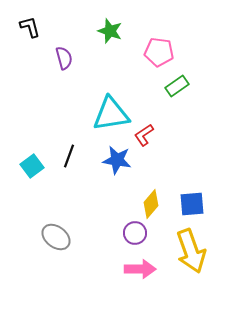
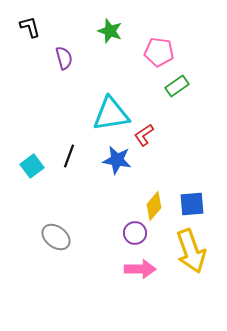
yellow diamond: moved 3 px right, 2 px down
